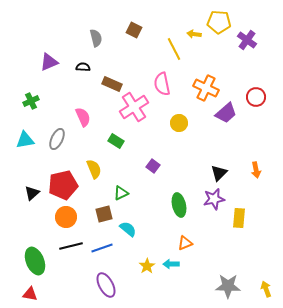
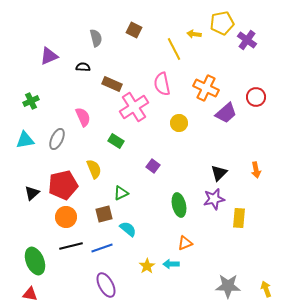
yellow pentagon at (219, 22): moved 3 px right, 1 px down; rotated 15 degrees counterclockwise
purple triangle at (49, 62): moved 6 px up
